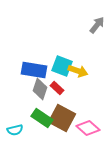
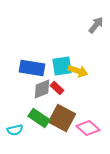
gray arrow: moved 1 px left
cyan square: rotated 30 degrees counterclockwise
blue rectangle: moved 2 px left, 2 px up
gray diamond: moved 2 px right; rotated 50 degrees clockwise
green rectangle: moved 3 px left
